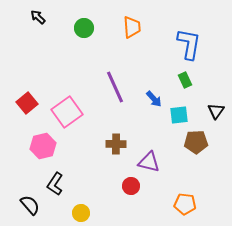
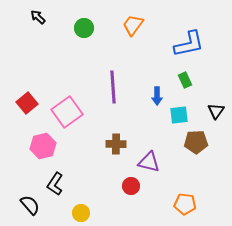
orange trapezoid: moved 1 px right, 2 px up; rotated 140 degrees counterclockwise
blue L-shape: rotated 68 degrees clockwise
purple line: moved 2 px left; rotated 20 degrees clockwise
blue arrow: moved 3 px right, 3 px up; rotated 42 degrees clockwise
